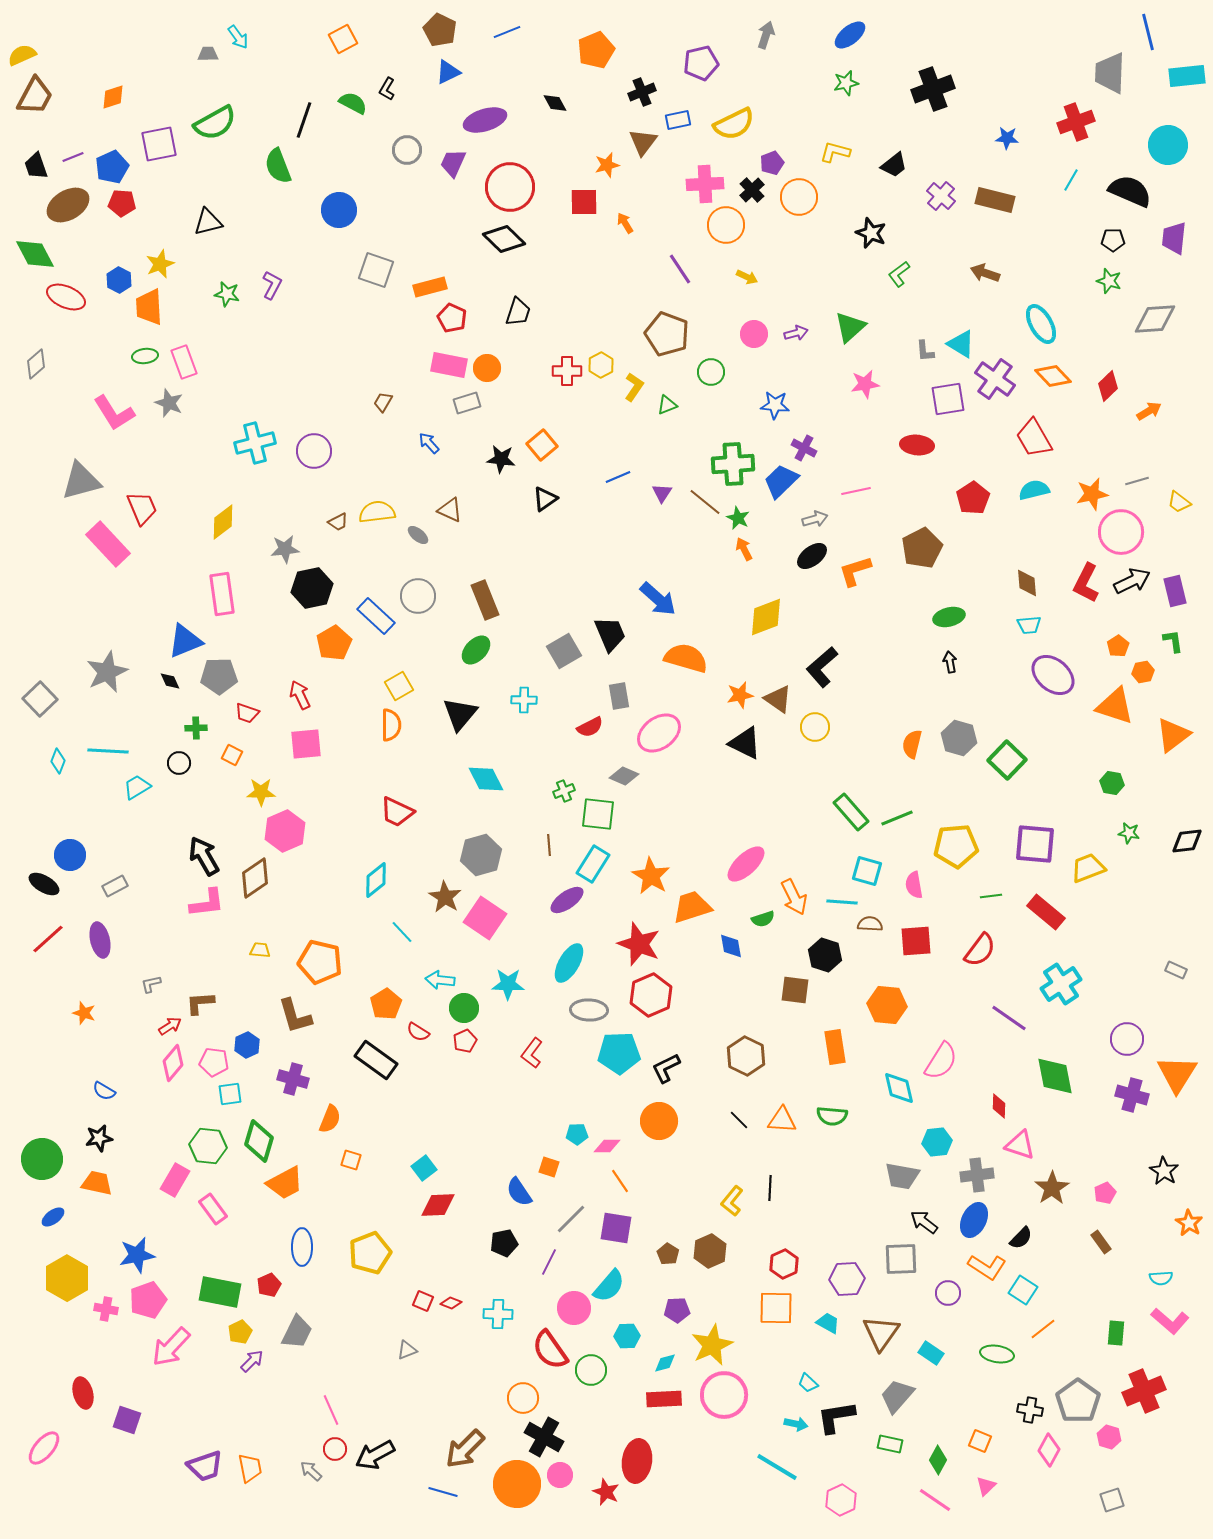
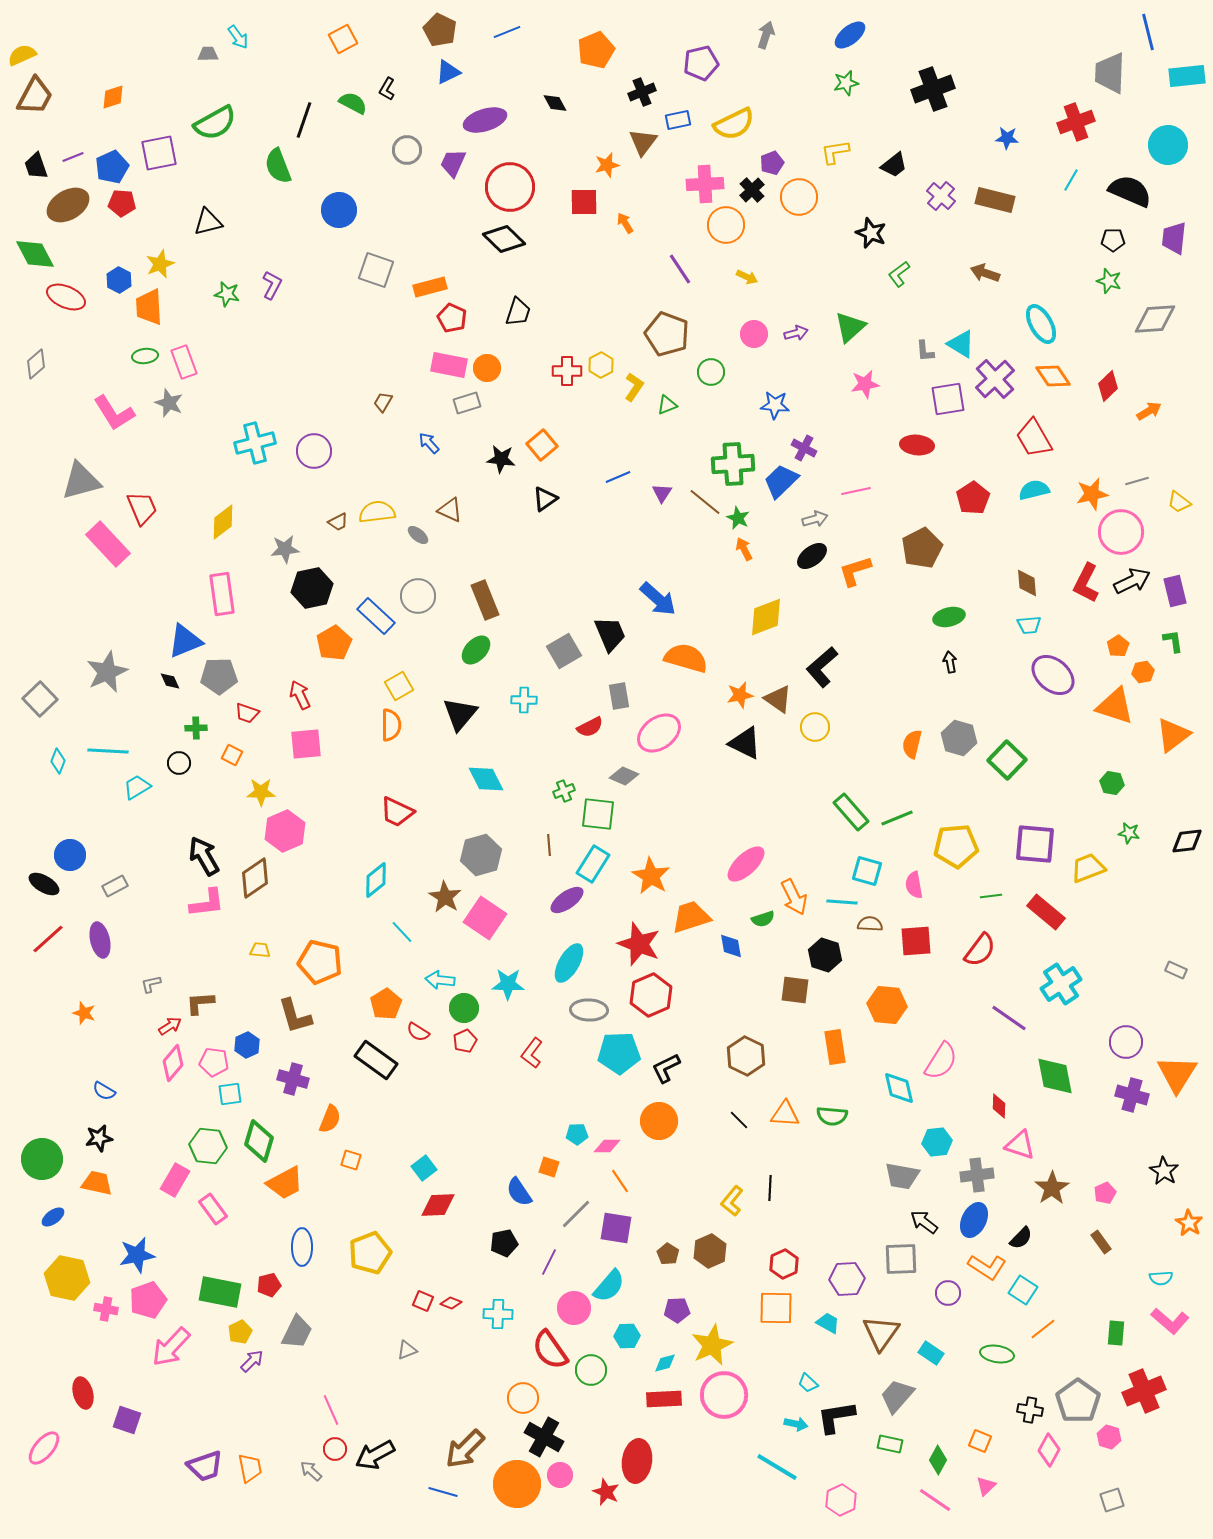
purple square at (159, 144): moved 9 px down
yellow L-shape at (835, 152): rotated 24 degrees counterclockwise
orange diamond at (1053, 376): rotated 9 degrees clockwise
purple cross at (995, 379): rotated 12 degrees clockwise
orange trapezoid at (692, 907): moved 1 px left, 10 px down
purple circle at (1127, 1039): moved 1 px left, 3 px down
orange triangle at (782, 1120): moved 3 px right, 6 px up
gray line at (571, 1219): moved 5 px right, 5 px up
yellow hexagon at (67, 1278): rotated 18 degrees counterclockwise
red pentagon at (269, 1285): rotated 10 degrees clockwise
